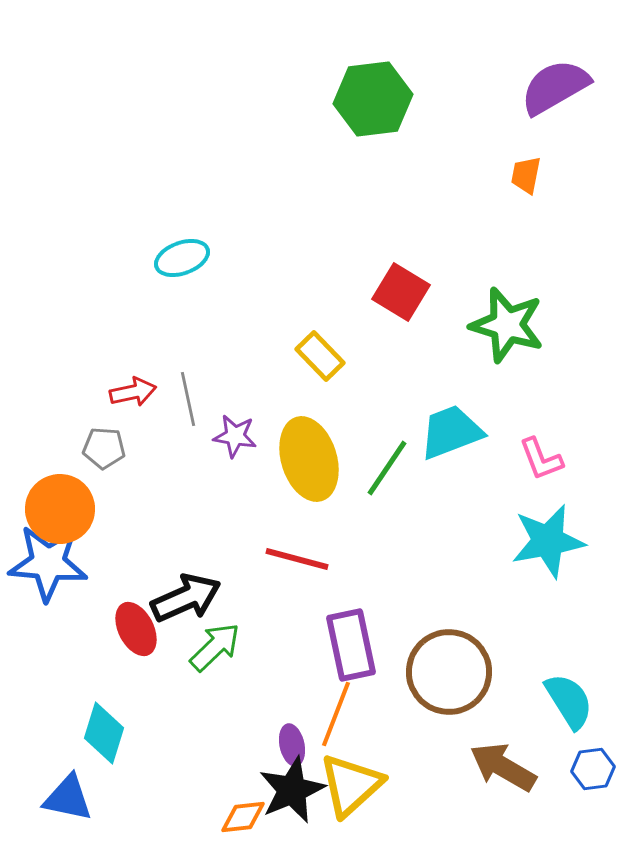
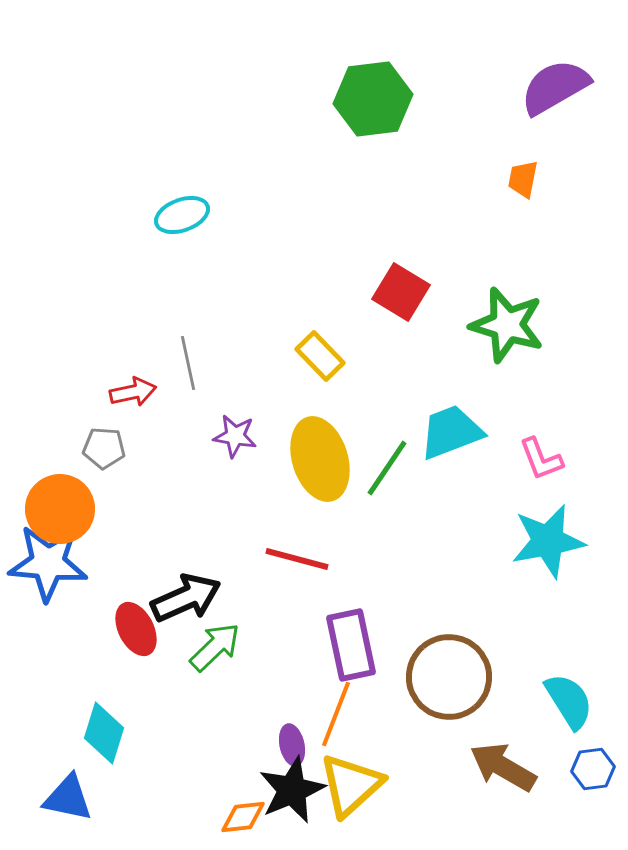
orange trapezoid: moved 3 px left, 4 px down
cyan ellipse: moved 43 px up
gray line: moved 36 px up
yellow ellipse: moved 11 px right
brown circle: moved 5 px down
